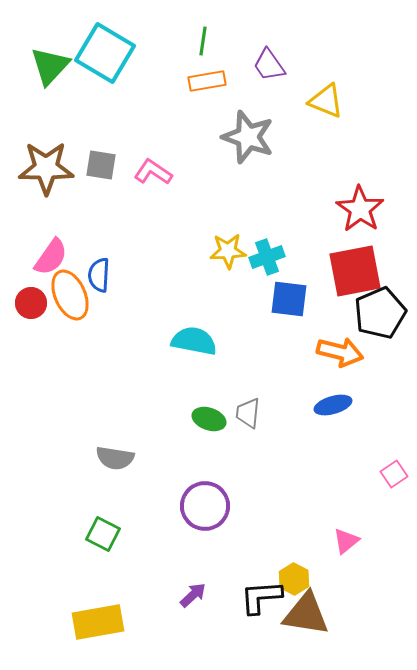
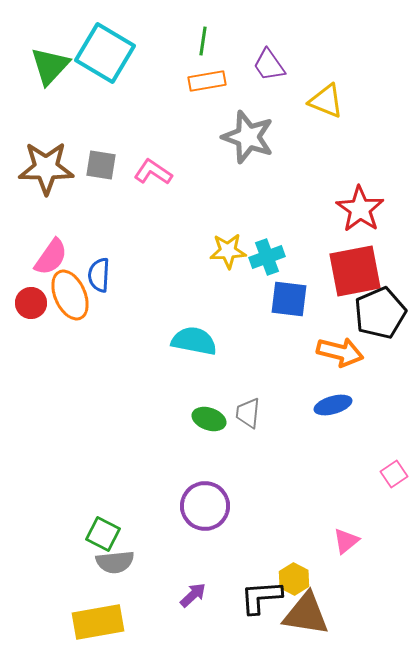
gray semicircle: moved 104 px down; rotated 15 degrees counterclockwise
